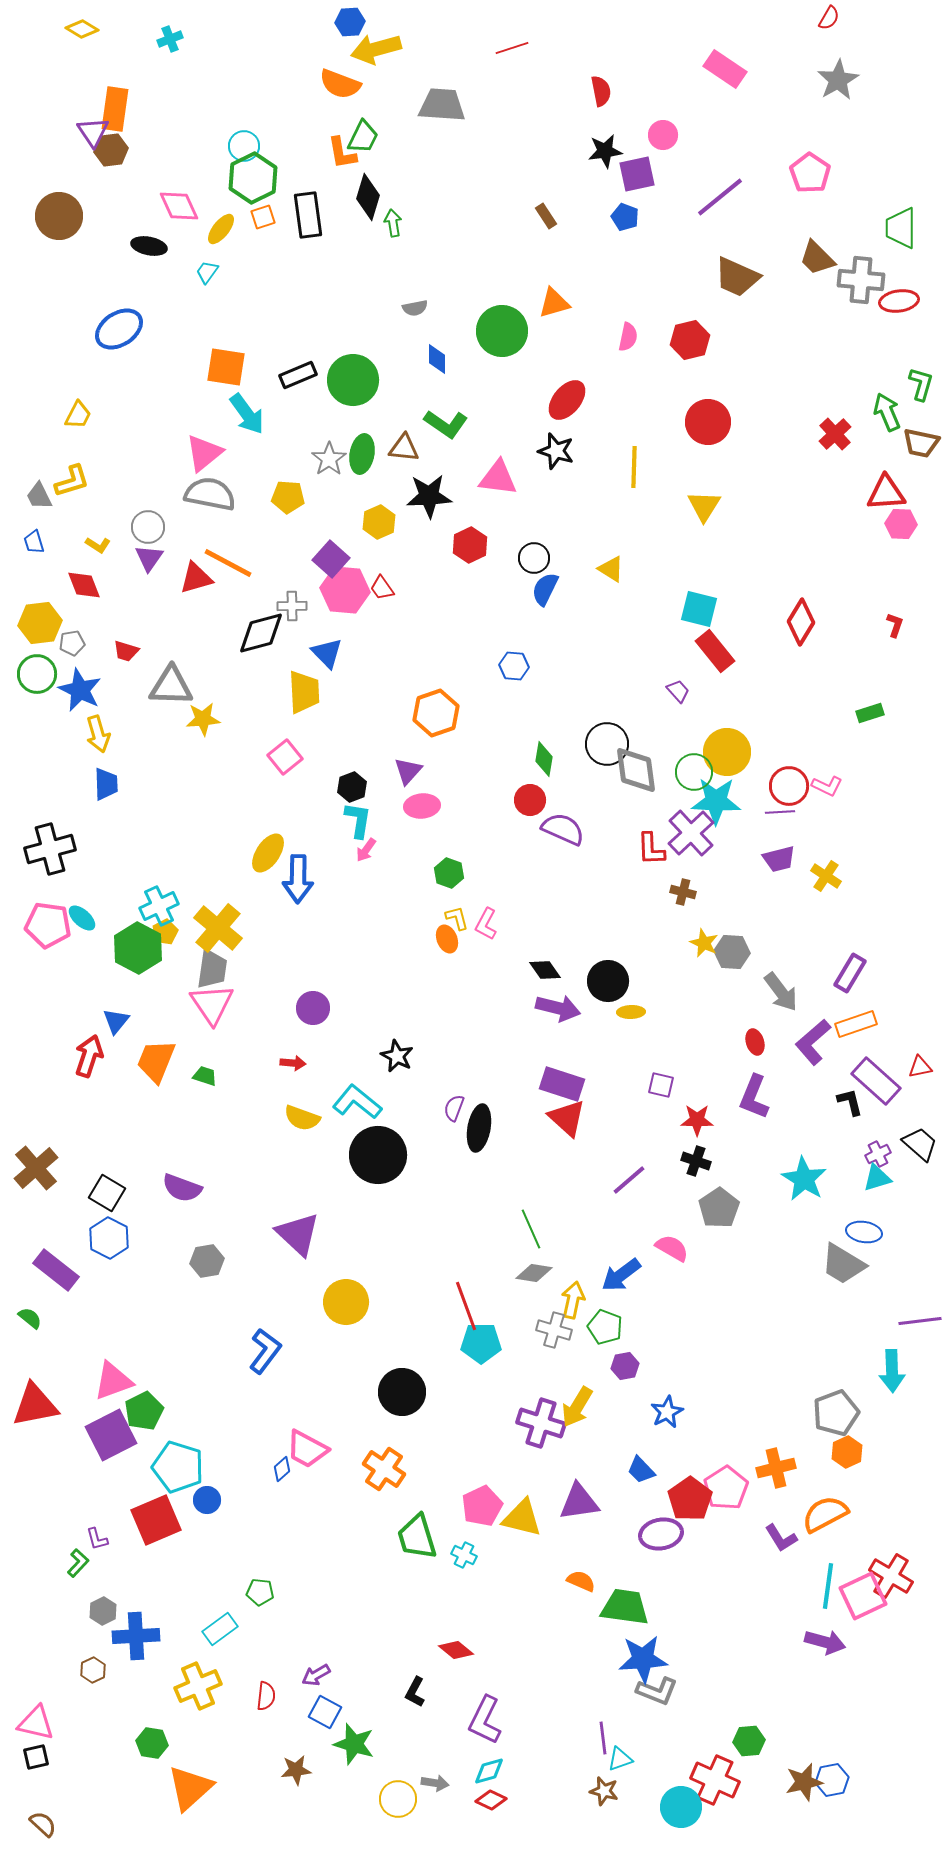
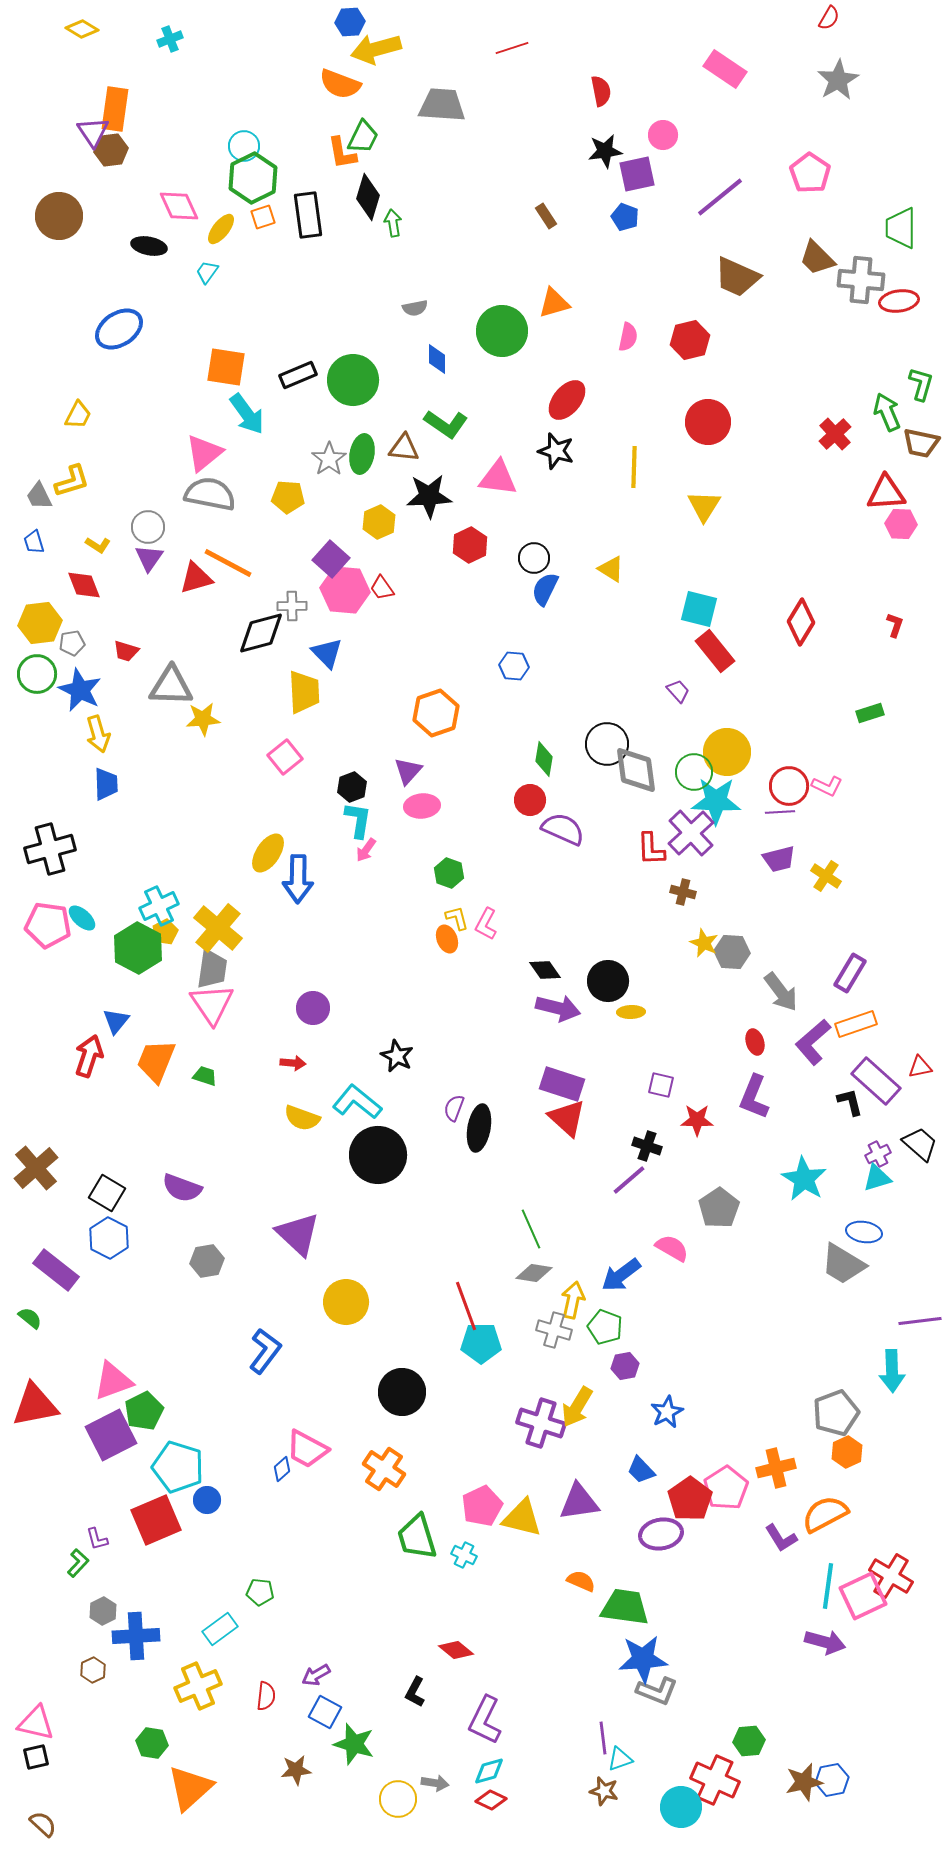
black cross at (696, 1161): moved 49 px left, 15 px up
